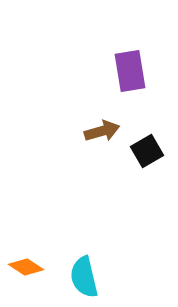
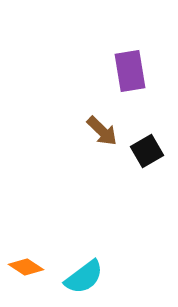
brown arrow: rotated 60 degrees clockwise
cyan semicircle: rotated 114 degrees counterclockwise
